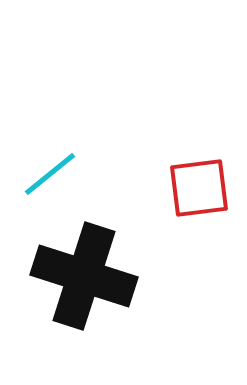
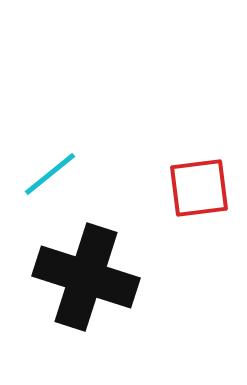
black cross: moved 2 px right, 1 px down
